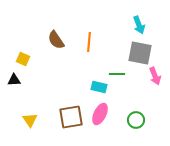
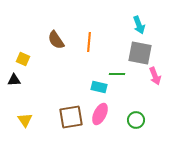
yellow triangle: moved 5 px left
